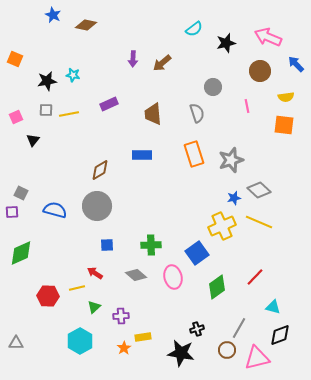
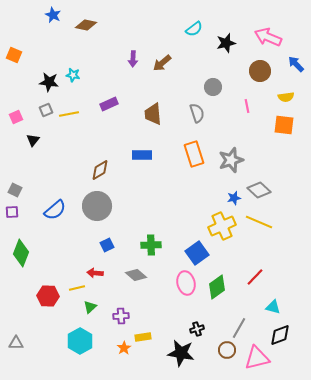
orange square at (15, 59): moved 1 px left, 4 px up
black star at (47, 81): moved 2 px right, 1 px down; rotated 18 degrees clockwise
gray square at (46, 110): rotated 24 degrees counterclockwise
gray square at (21, 193): moved 6 px left, 3 px up
blue semicircle at (55, 210): rotated 125 degrees clockwise
blue square at (107, 245): rotated 24 degrees counterclockwise
green diamond at (21, 253): rotated 44 degrees counterclockwise
red arrow at (95, 273): rotated 28 degrees counterclockwise
pink ellipse at (173, 277): moved 13 px right, 6 px down
green triangle at (94, 307): moved 4 px left
